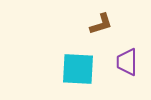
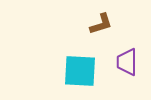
cyan square: moved 2 px right, 2 px down
